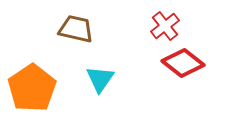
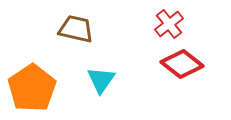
red cross: moved 4 px right, 2 px up
red diamond: moved 1 px left, 1 px down
cyan triangle: moved 1 px right, 1 px down
